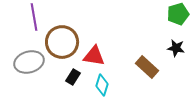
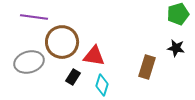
purple line: rotated 72 degrees counterclockwise
brown rectangle: rotated 65 degrees clockwise
